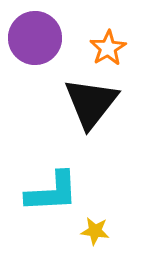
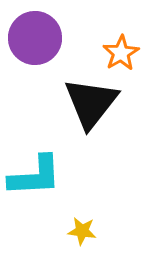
orange star: moved 13 px right, 5 px down
cyan L-shape: moved 17 px left, 16 px up
yellow star: moved 13 px left
